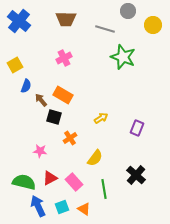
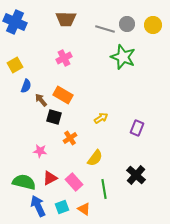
gray circle: moved 1 px left, 13 px down
blue cross: moved 4 px left, 1 px down; rotated 15 degrees counterclockwise
